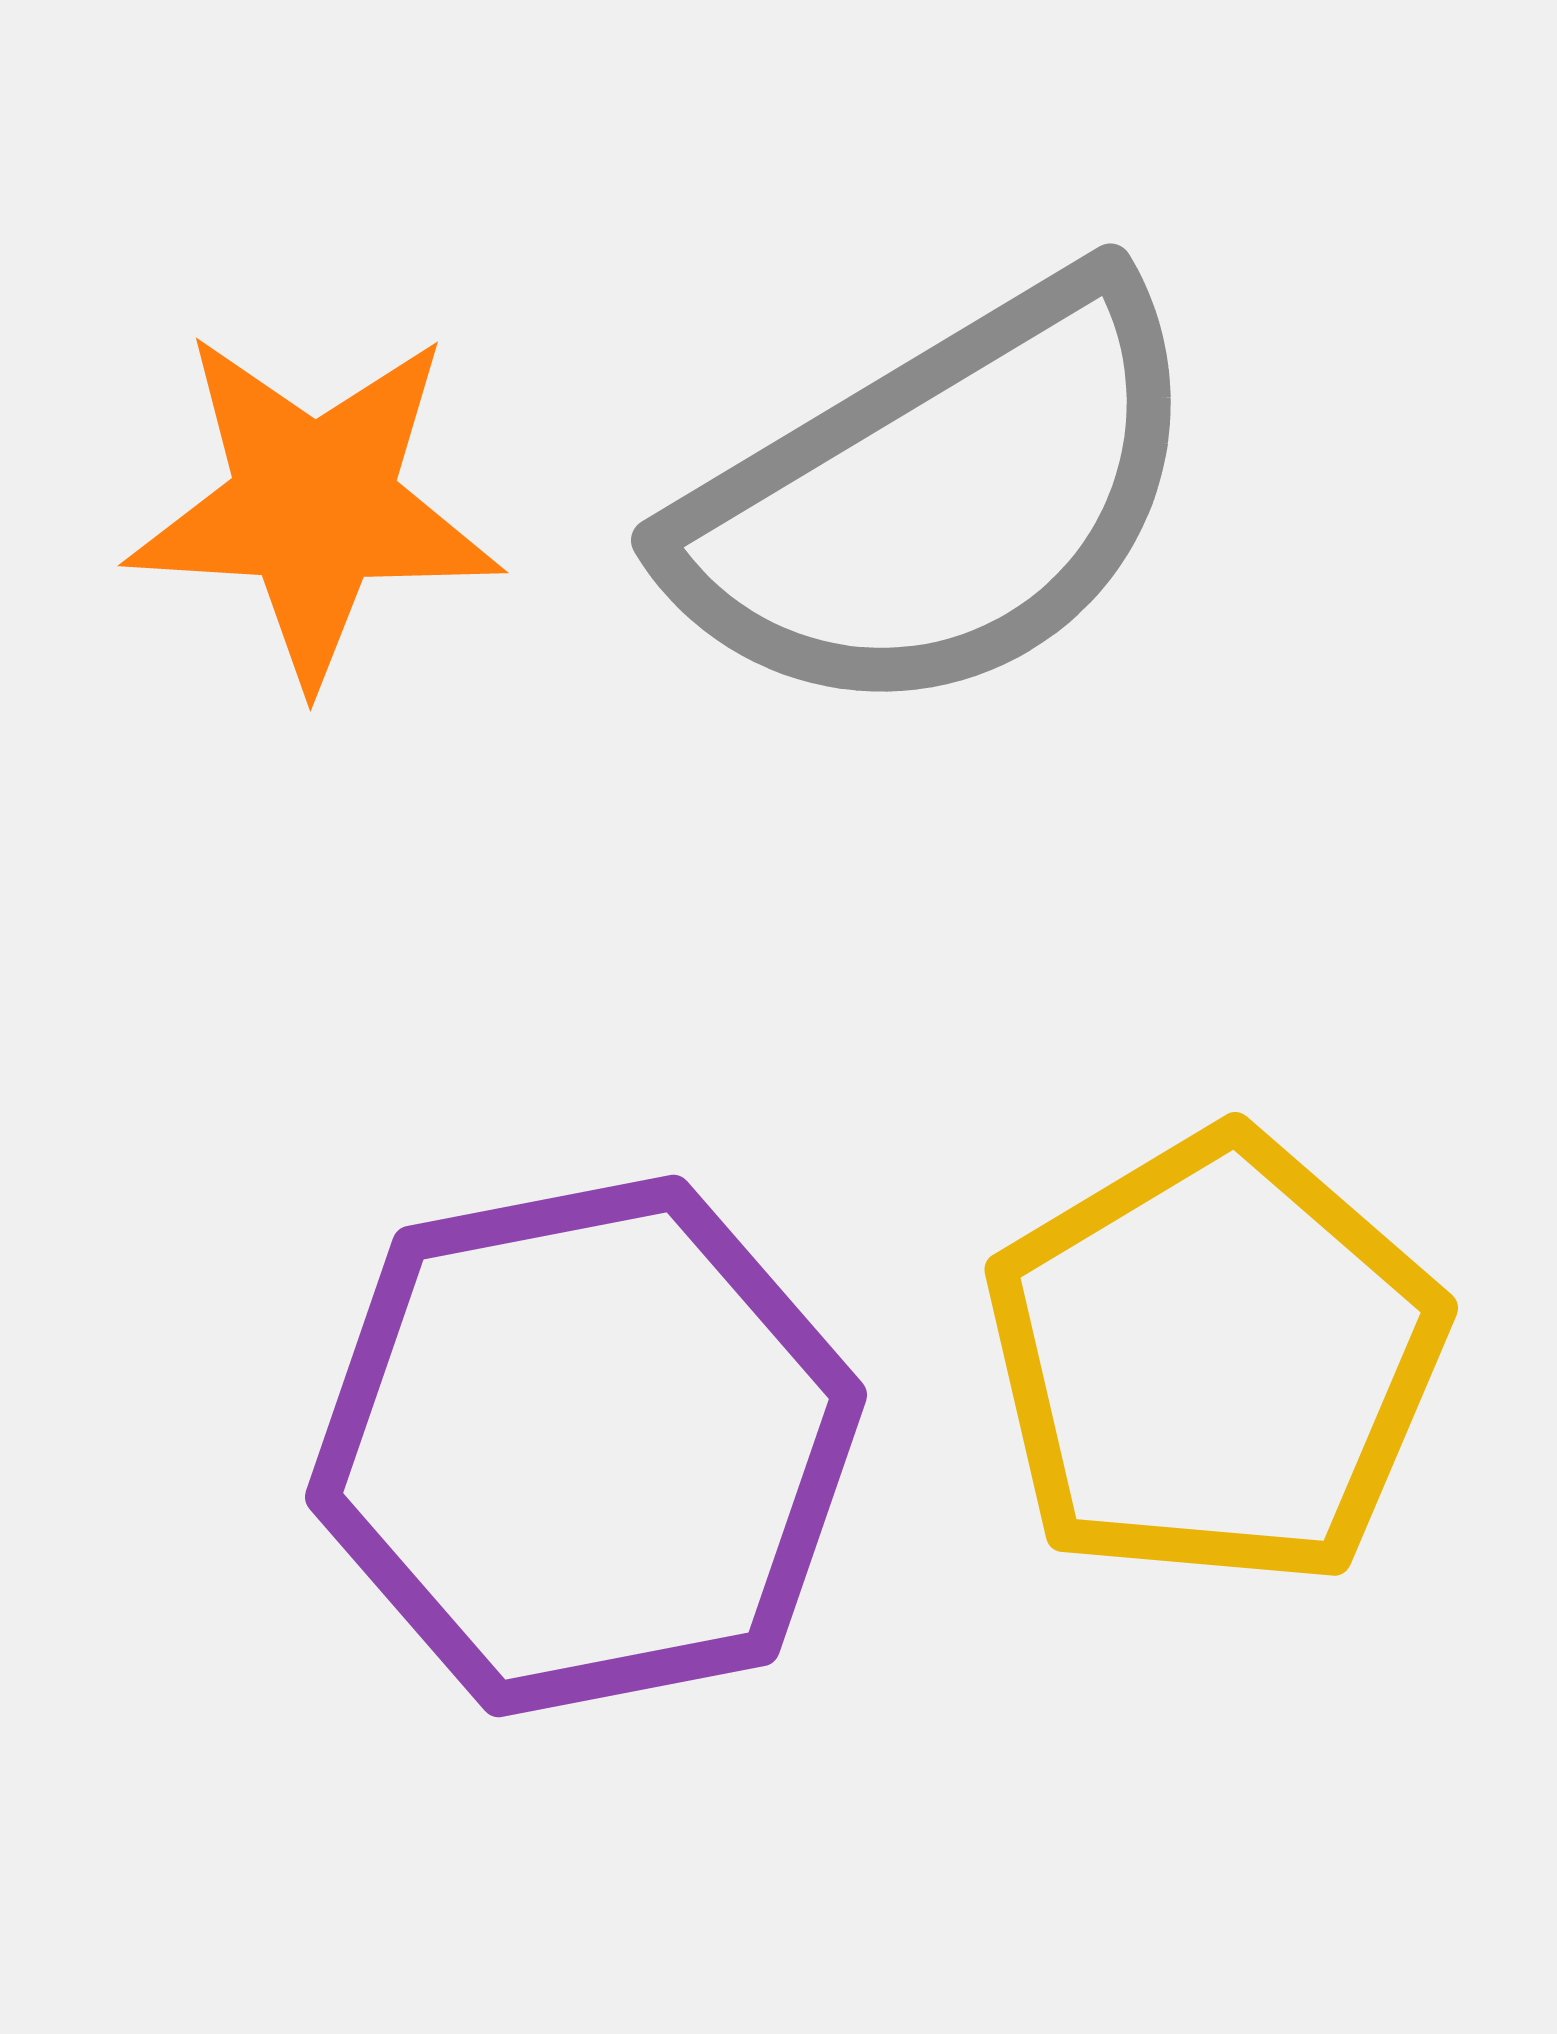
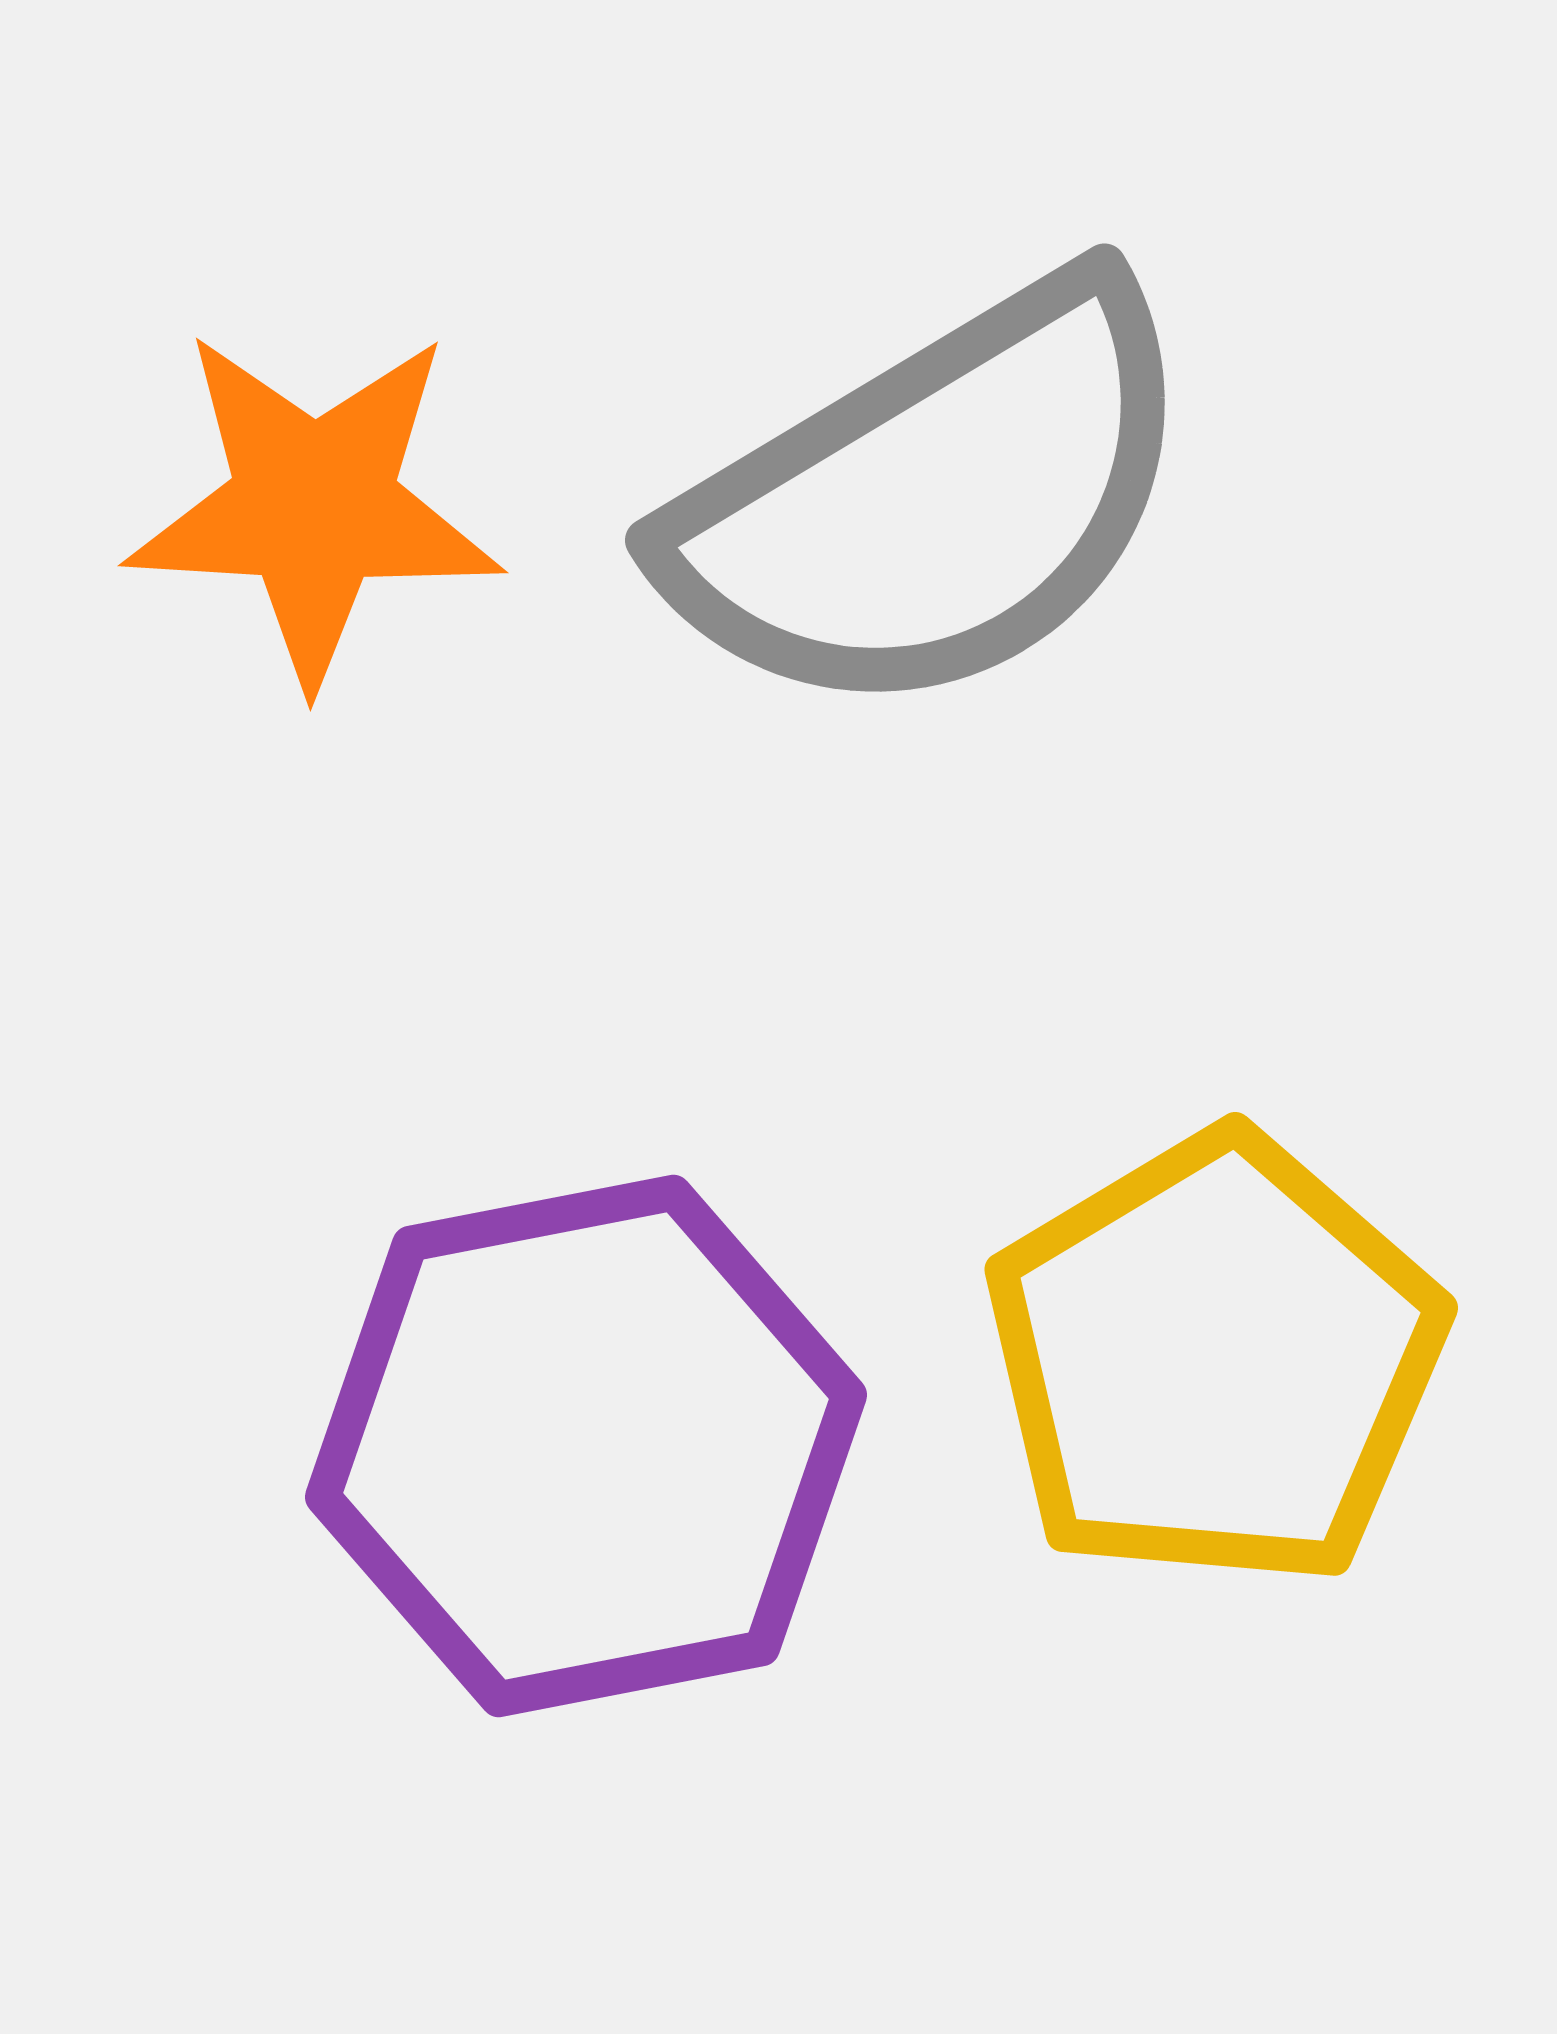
gray semicircle: moved 6 px left
